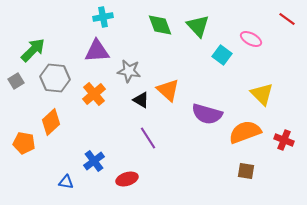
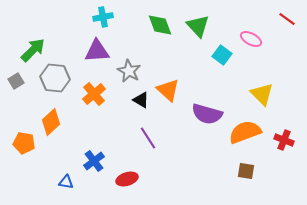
gray star: rotated 20 degrees clockwise
